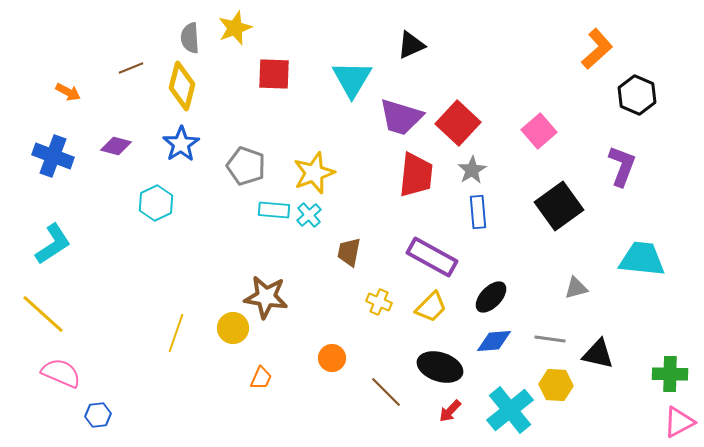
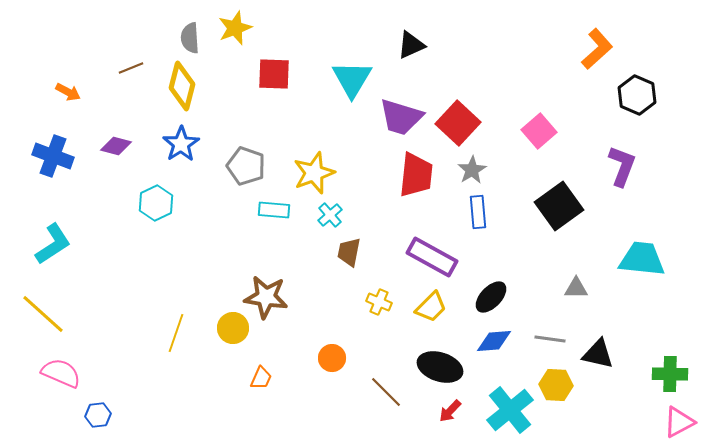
cyan cross at (309, 215): moved 21 px right
gray triangle at (576, 288): rotated 15 degrees clockwise
